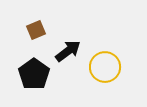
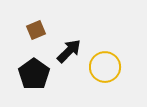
black arrow: moved 1 px right; rotated 8 degrees counterclockwise
